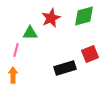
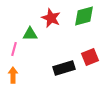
red star: rotated 24 degrees counterclockwise
green triangle: moved 1 px down
pink line: moved 2 px left, 1 px up
red square: moved 3 px down
black rectangle: moved 1 px left
